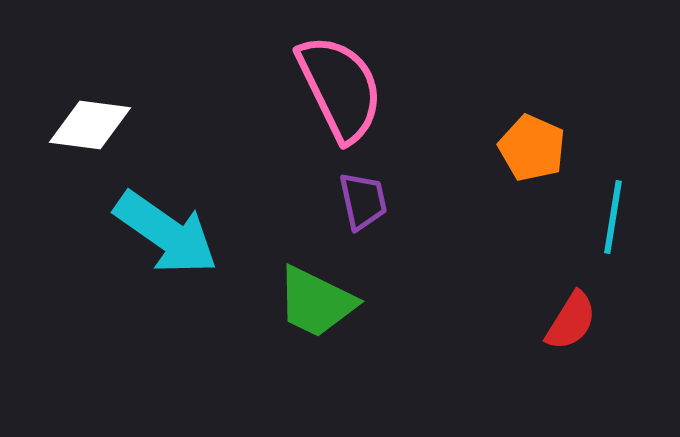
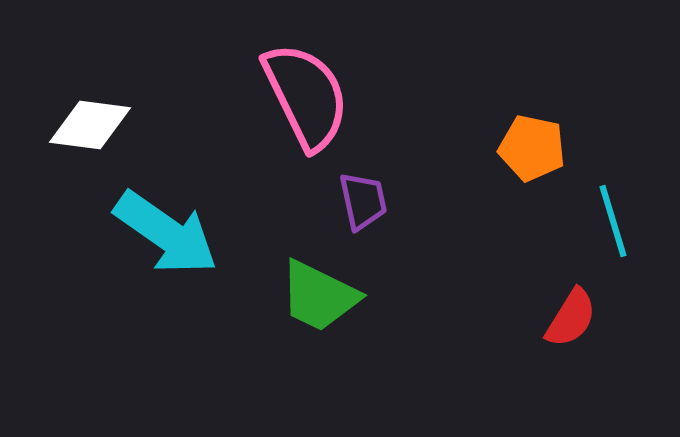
pink semicircle: moved 34 px left, 8 px down
orange pentagon: rotated 12 degrees counterclockwise
cyan line: moved 4 px down; rotated 26 degrees counterclockwise
green trapezoid: moved 3 px right, 6 px up
red semicircle: moved 3 px up
